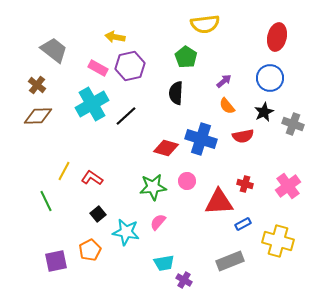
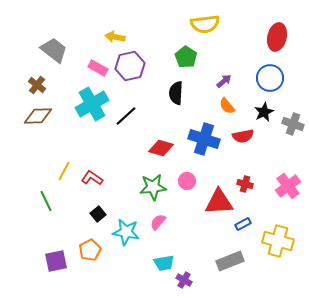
blue cross: moved 3 px right
red diamond: moved 5 px left
